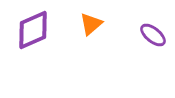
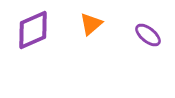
purple ellipse: moved 5 px left
